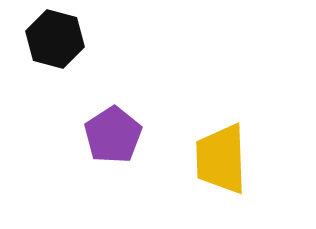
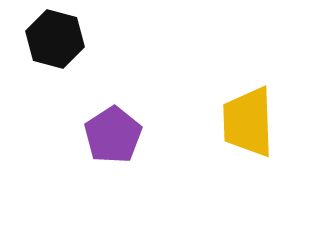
yellow trapezoid: moved 27 px right, 37 px up
